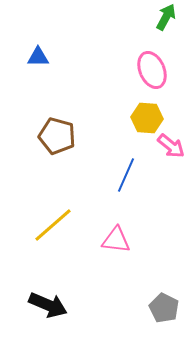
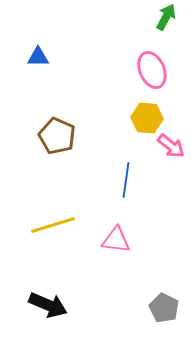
brown pentagon: rotated 9 degrees clockwise
blue line: moved 5 px down; rotated 16 degrees counterclockwise
yellow line: rotated 24 degrees clockwise
